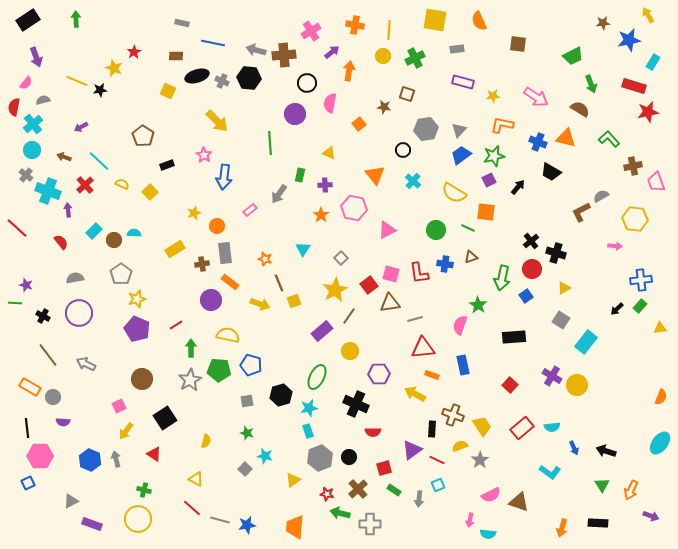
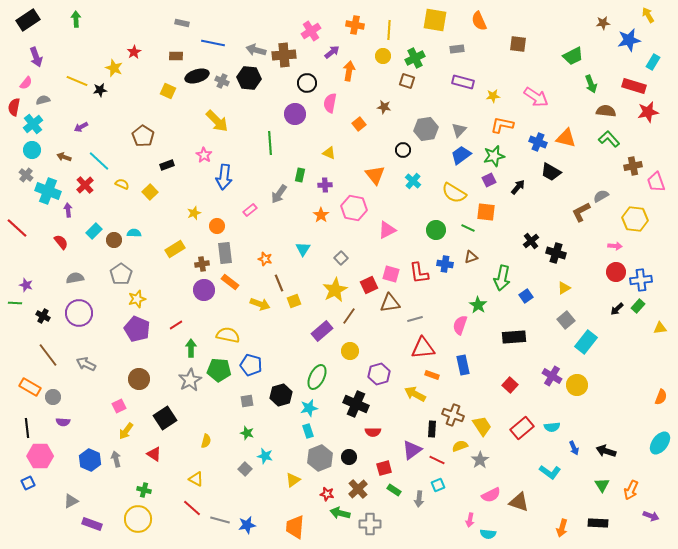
brown square at (407, 94): moved 13 px up
brown semicircle at (580, 109): moved 26 px right, 2 px down; rotated 24 degrees counterclockwise
red circle at (532, 269): moved 84 px right, 3 px down
red square at (369, 285): rotated 12 degrees clockwise
purple circle at (211, 300): moved 7 px left, 10 px up
green rectangle at (640, 306): moved 2 px left
gray square at (561, 320): moved 5 px right; rotated 18 degrees clockwise
purple hexagon at (379, 374): rotated 15 degrees counterclockwise
brown circle at (142, 379): moved 3 px left
